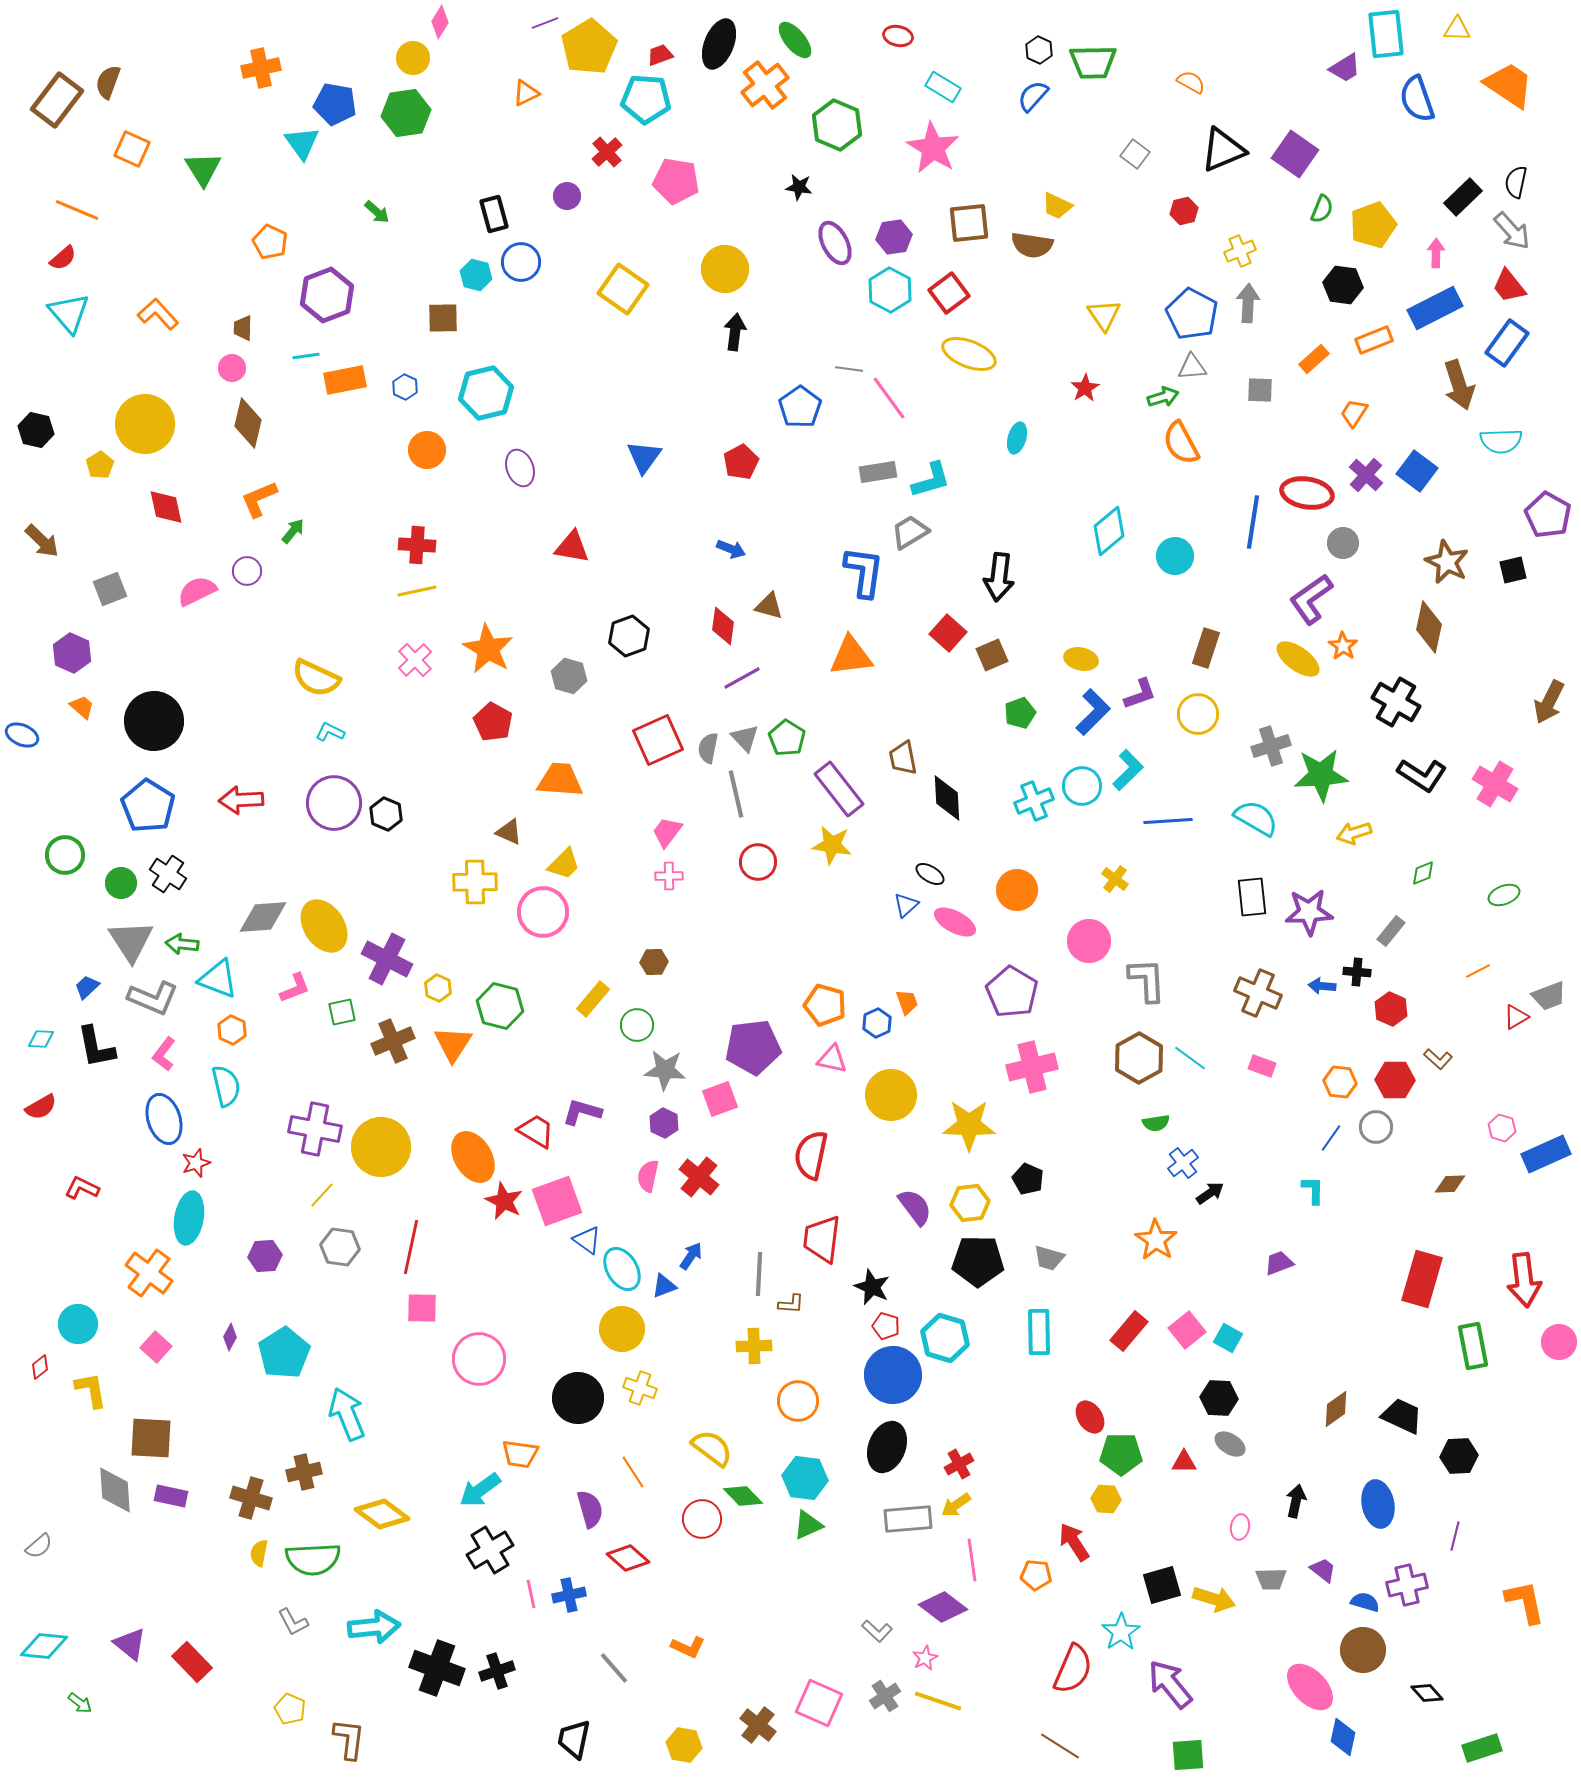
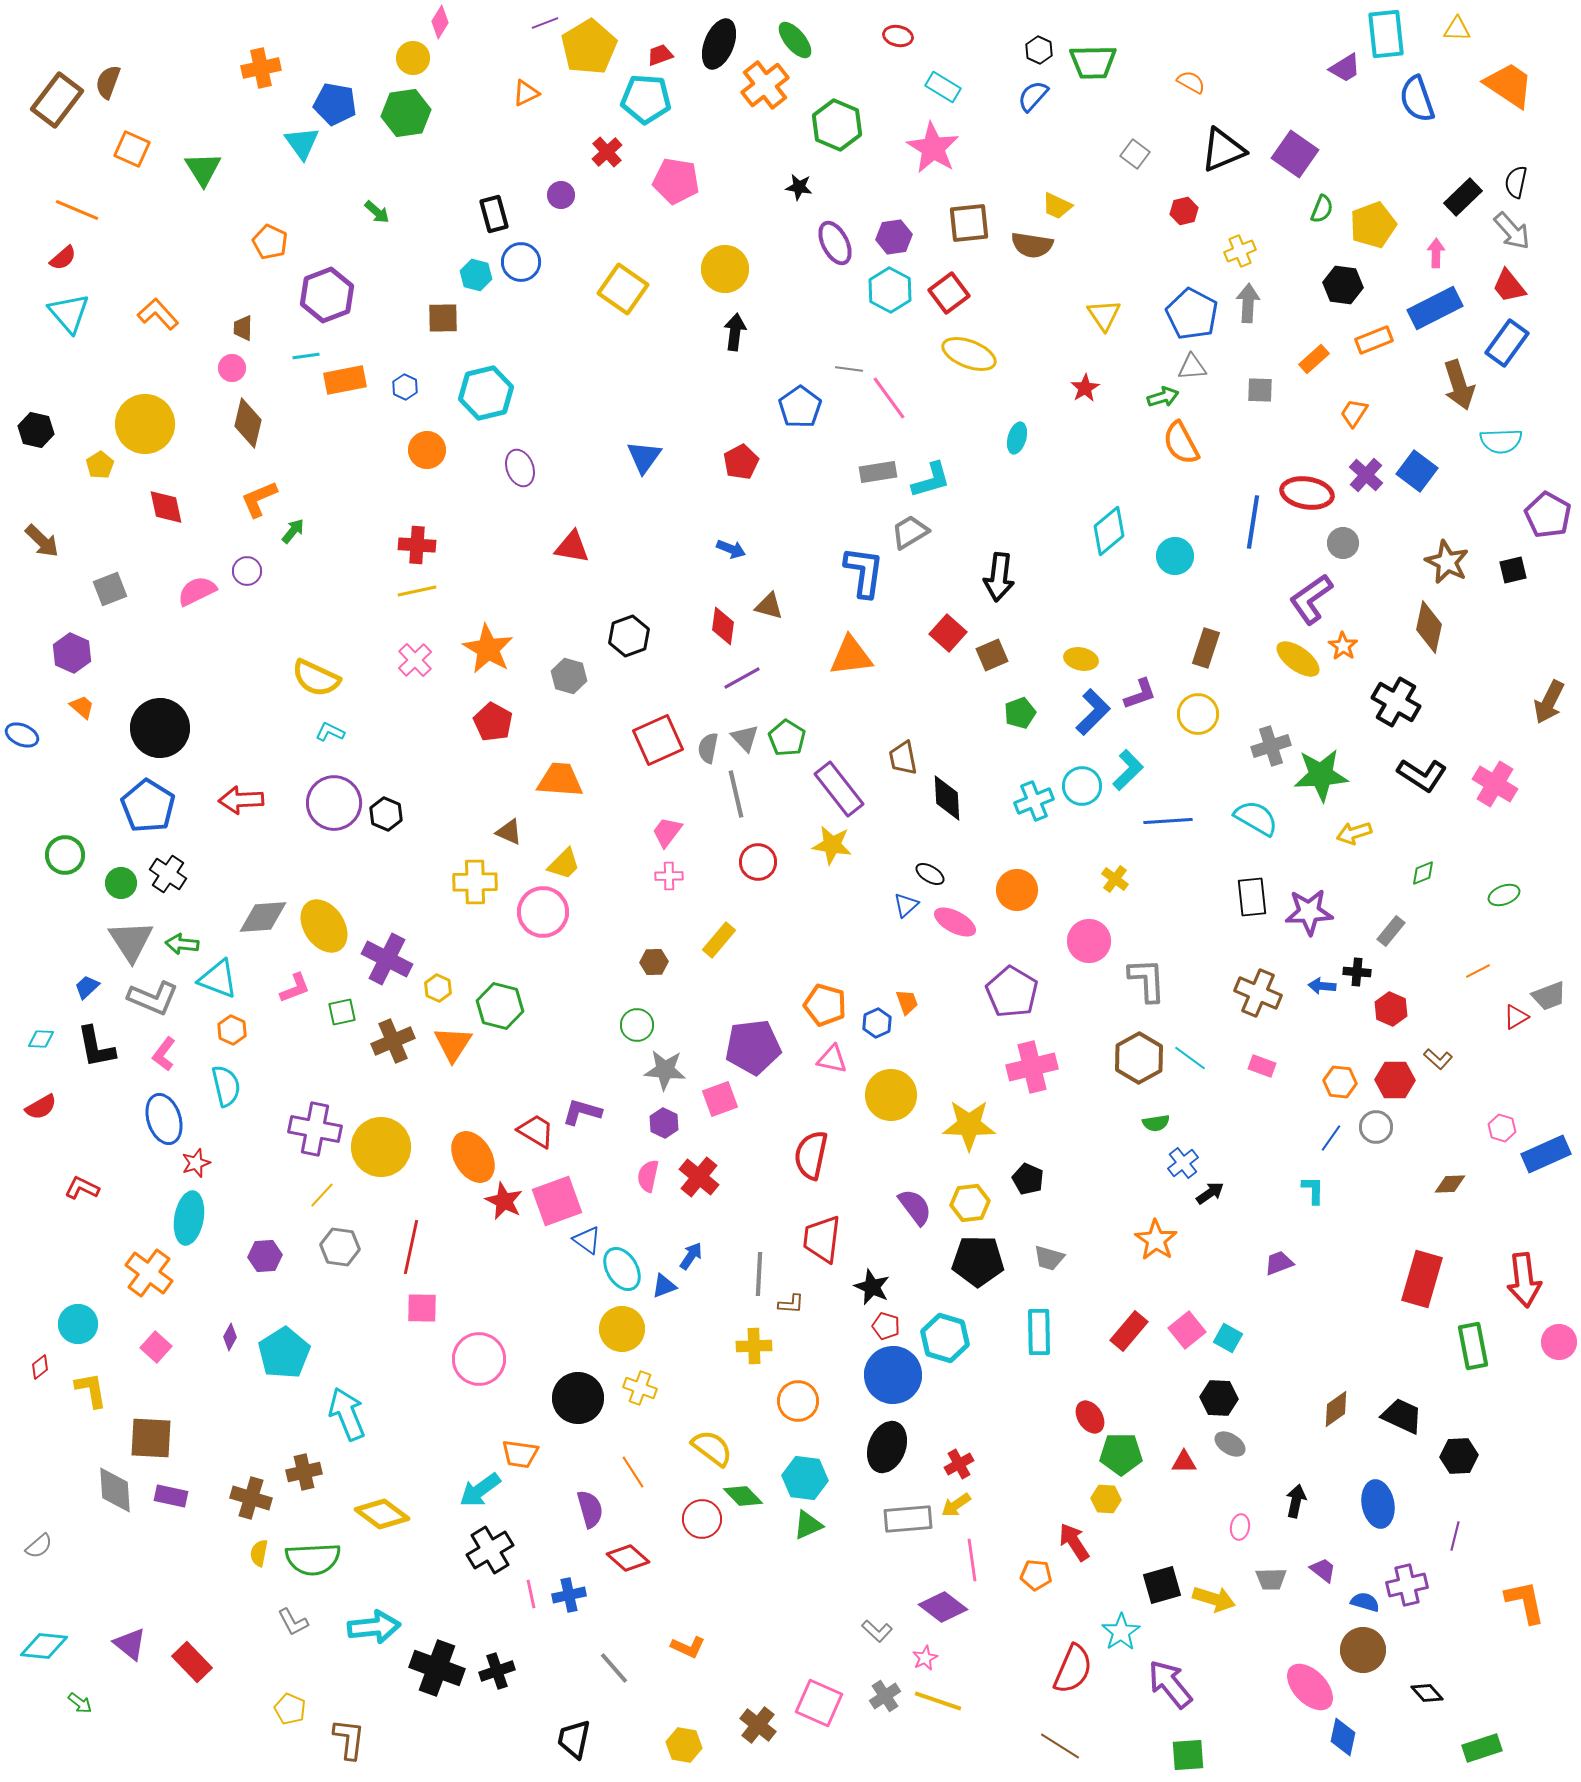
purple circle at (567, 196): moved 6 px left, 1 px up
black circle at (154, 721): moved 6 px right, 7 px down
yellow rectangle at (593, 999): moved 126 px right, 59 px up
